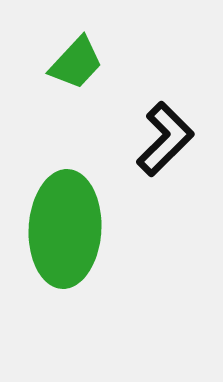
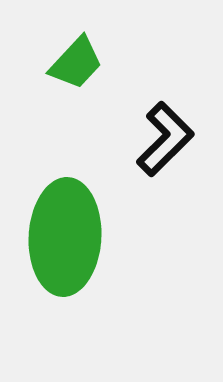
green ellipse: moved 8 px down
